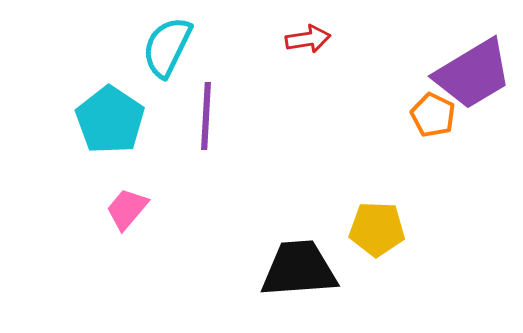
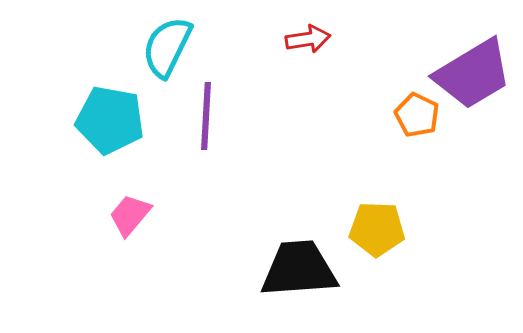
orange pentagon: moved 16 px left
cyan pentagon: rotated 24 degrees counterclockwise
pink trapezoid: moved 3 px right, 6 px down
